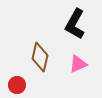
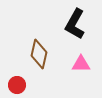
brown diamond: moved 1 px left, 3 px up
pink triangle: moved 3 px right; rotated 24 degrees clockwise
